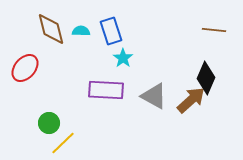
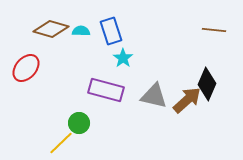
brown diamond: rotated 60 degrees counterclockwise
red ellipse: moved 1 px right
black diamond: moved 1 px right, 6 px down
purple rectangle: rotated 12 degrees clockwise
gray triangle: rotated 16 degrees counterclockwise
brown arrow: moved 4 px left
green circle: moved 30 px right
yellow line: moved 2 px left
